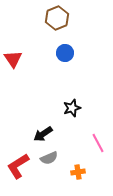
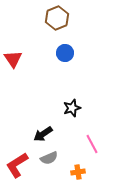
pink line: moved 6 px left, 1 px down
red L-shape: moved 1 px left, 1 px up
